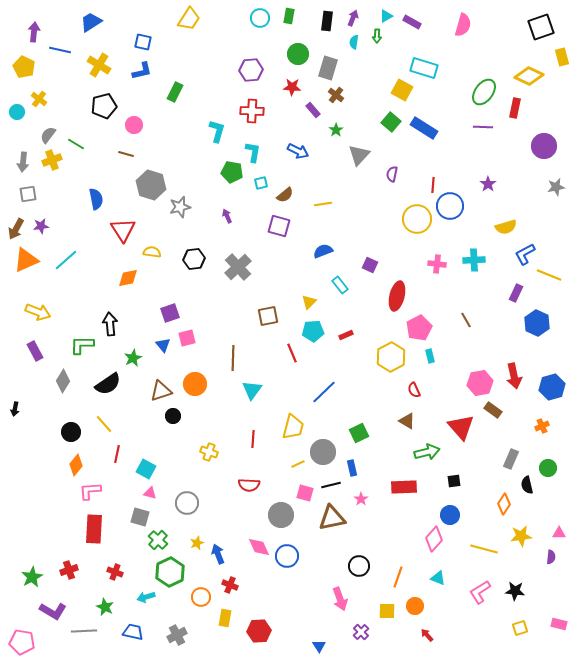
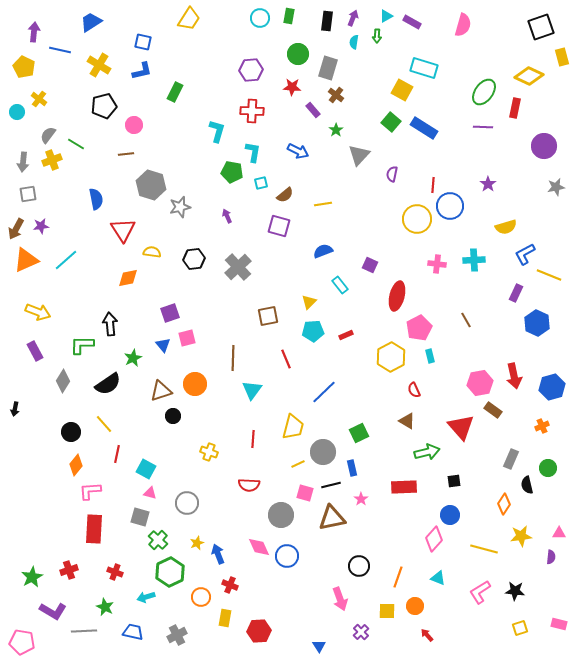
brown line at (126, 154): rotated 21 degrees counterclockwise
red line at (292, 353): moved 6 px left, 6 px down
